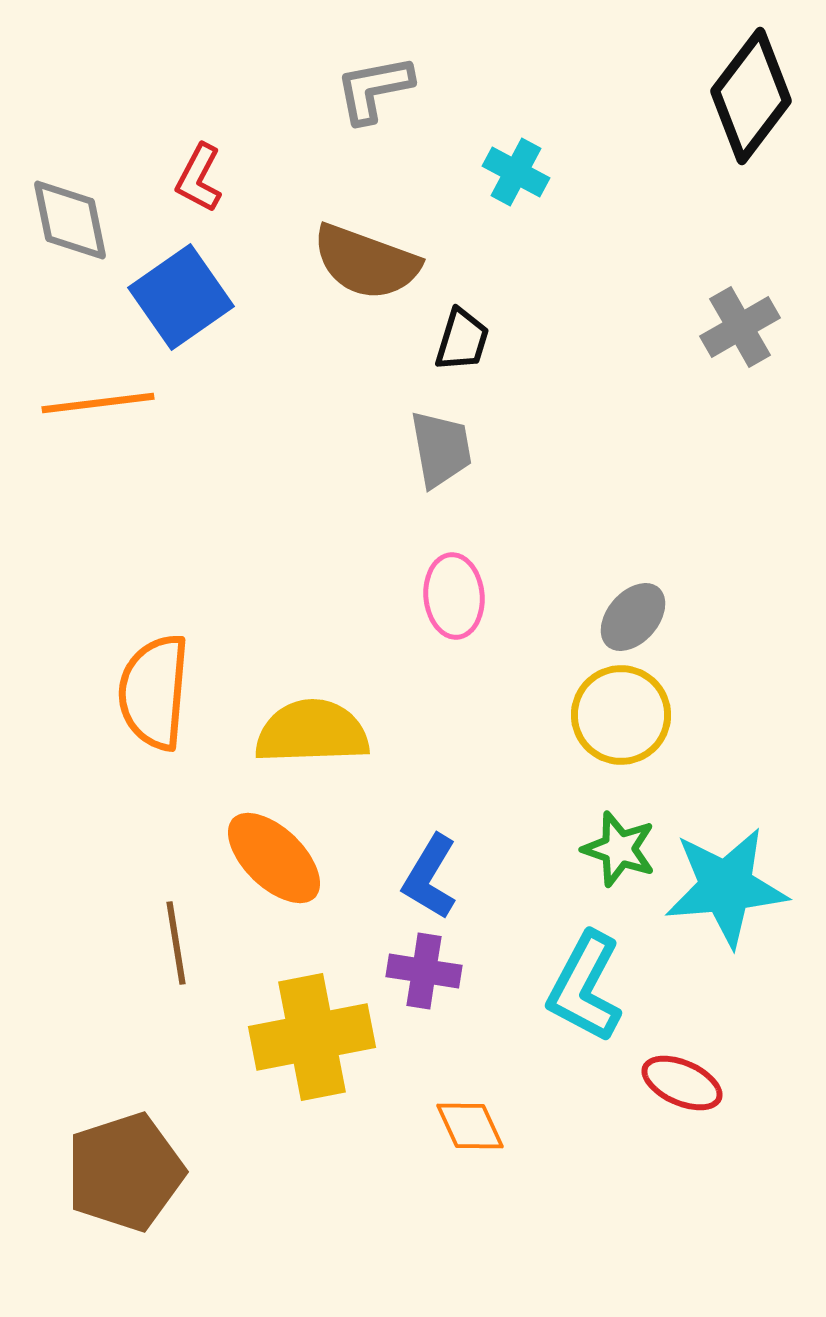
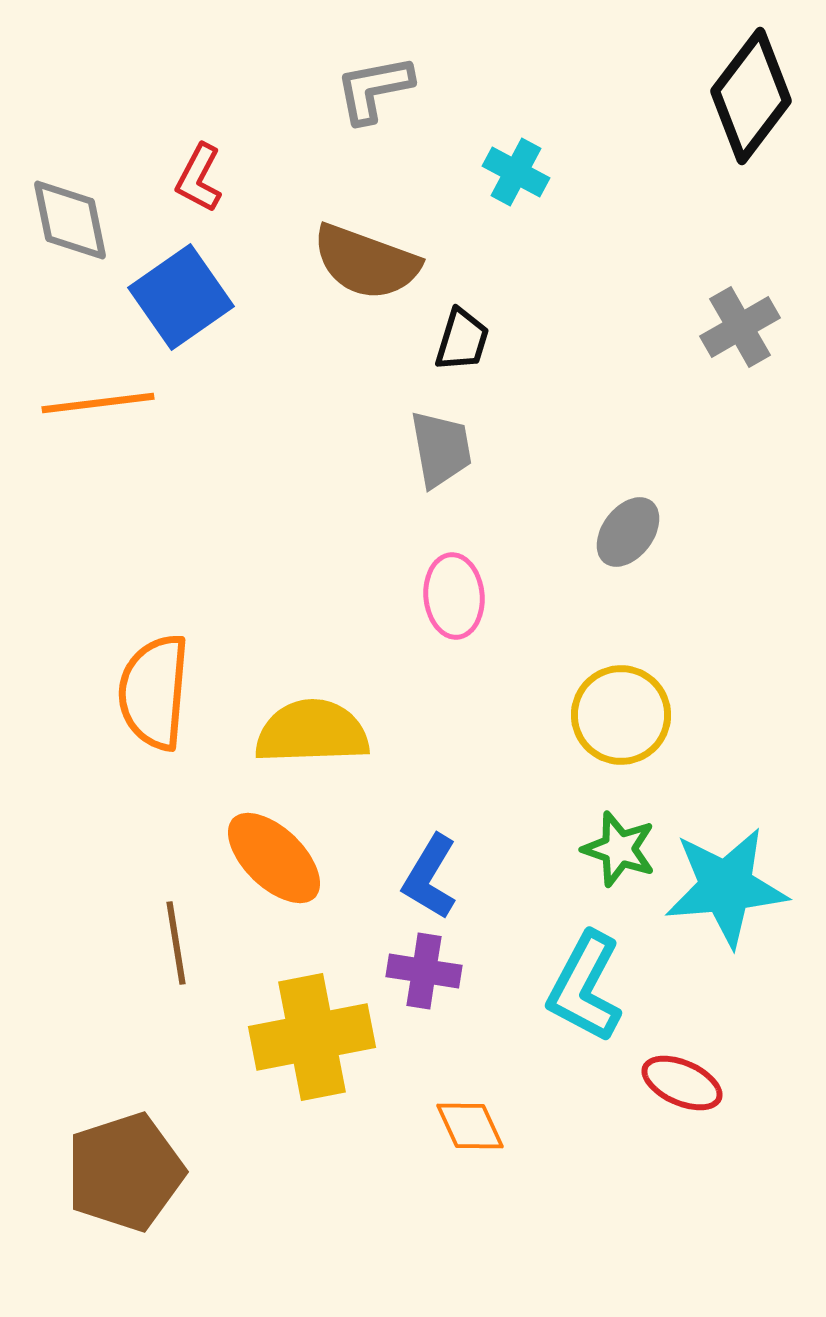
gray ellipse: moved 5 px left, 85 px up; rotated 4 degrees counterclockwise
